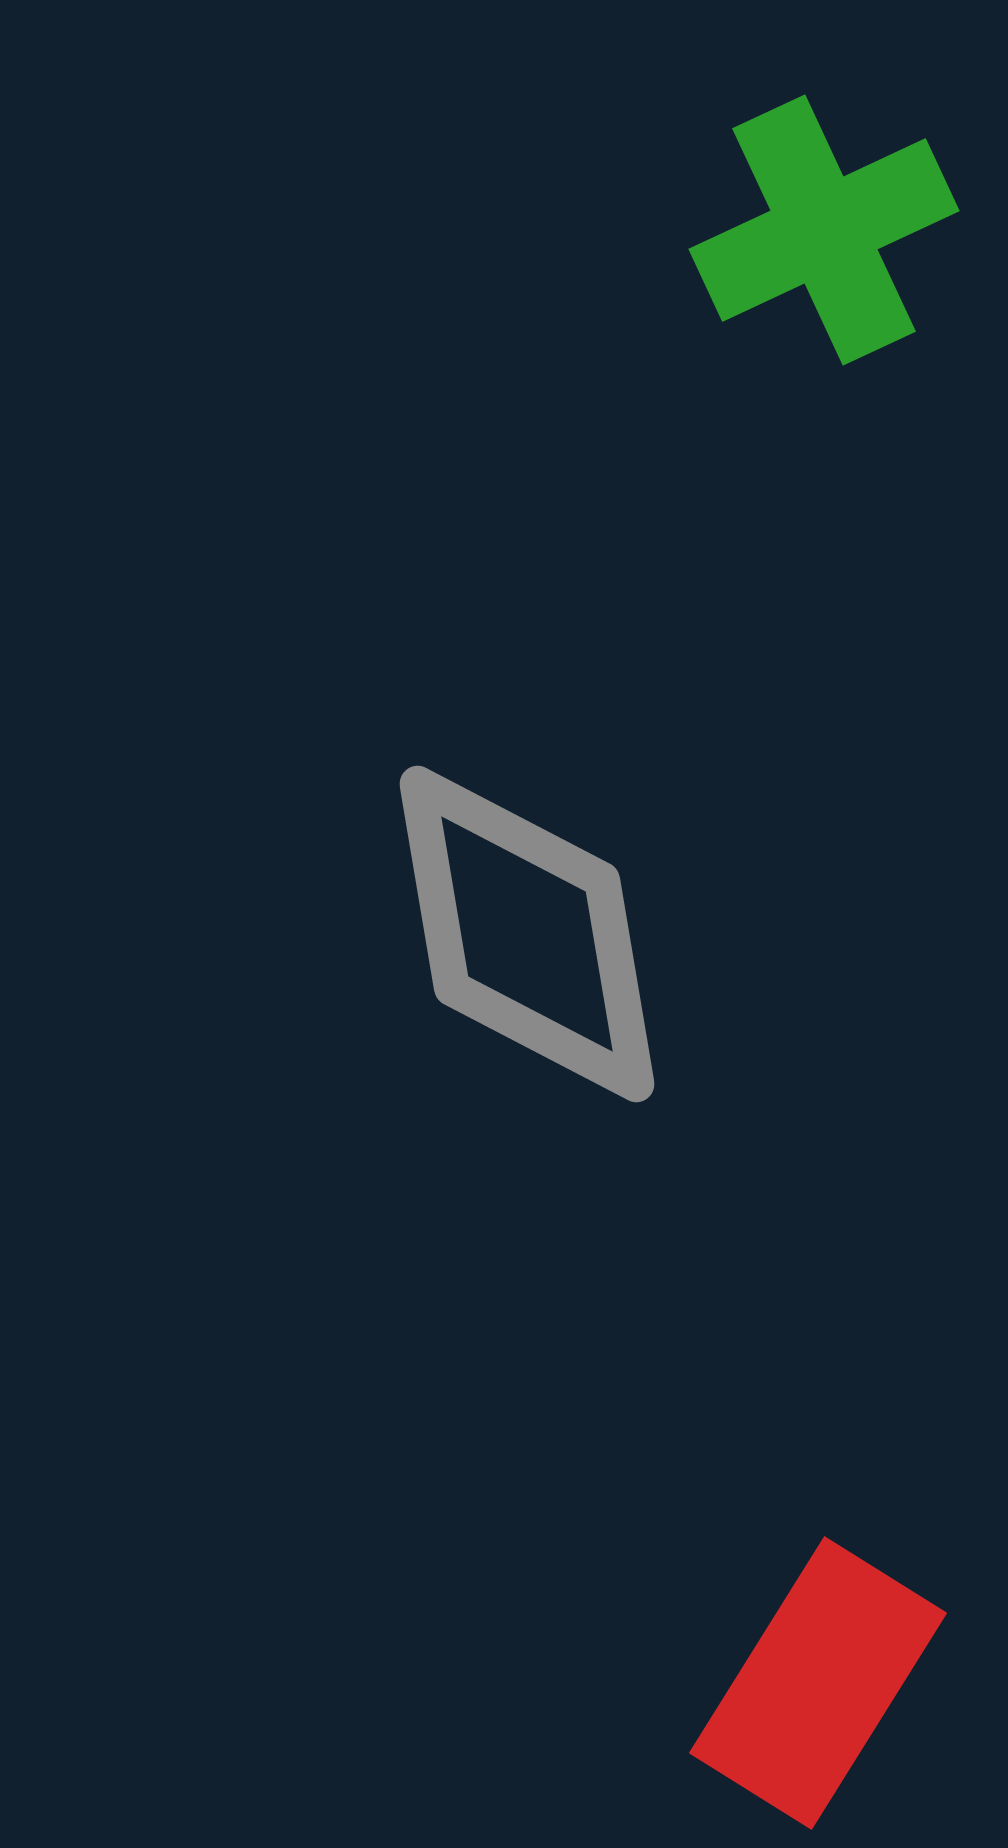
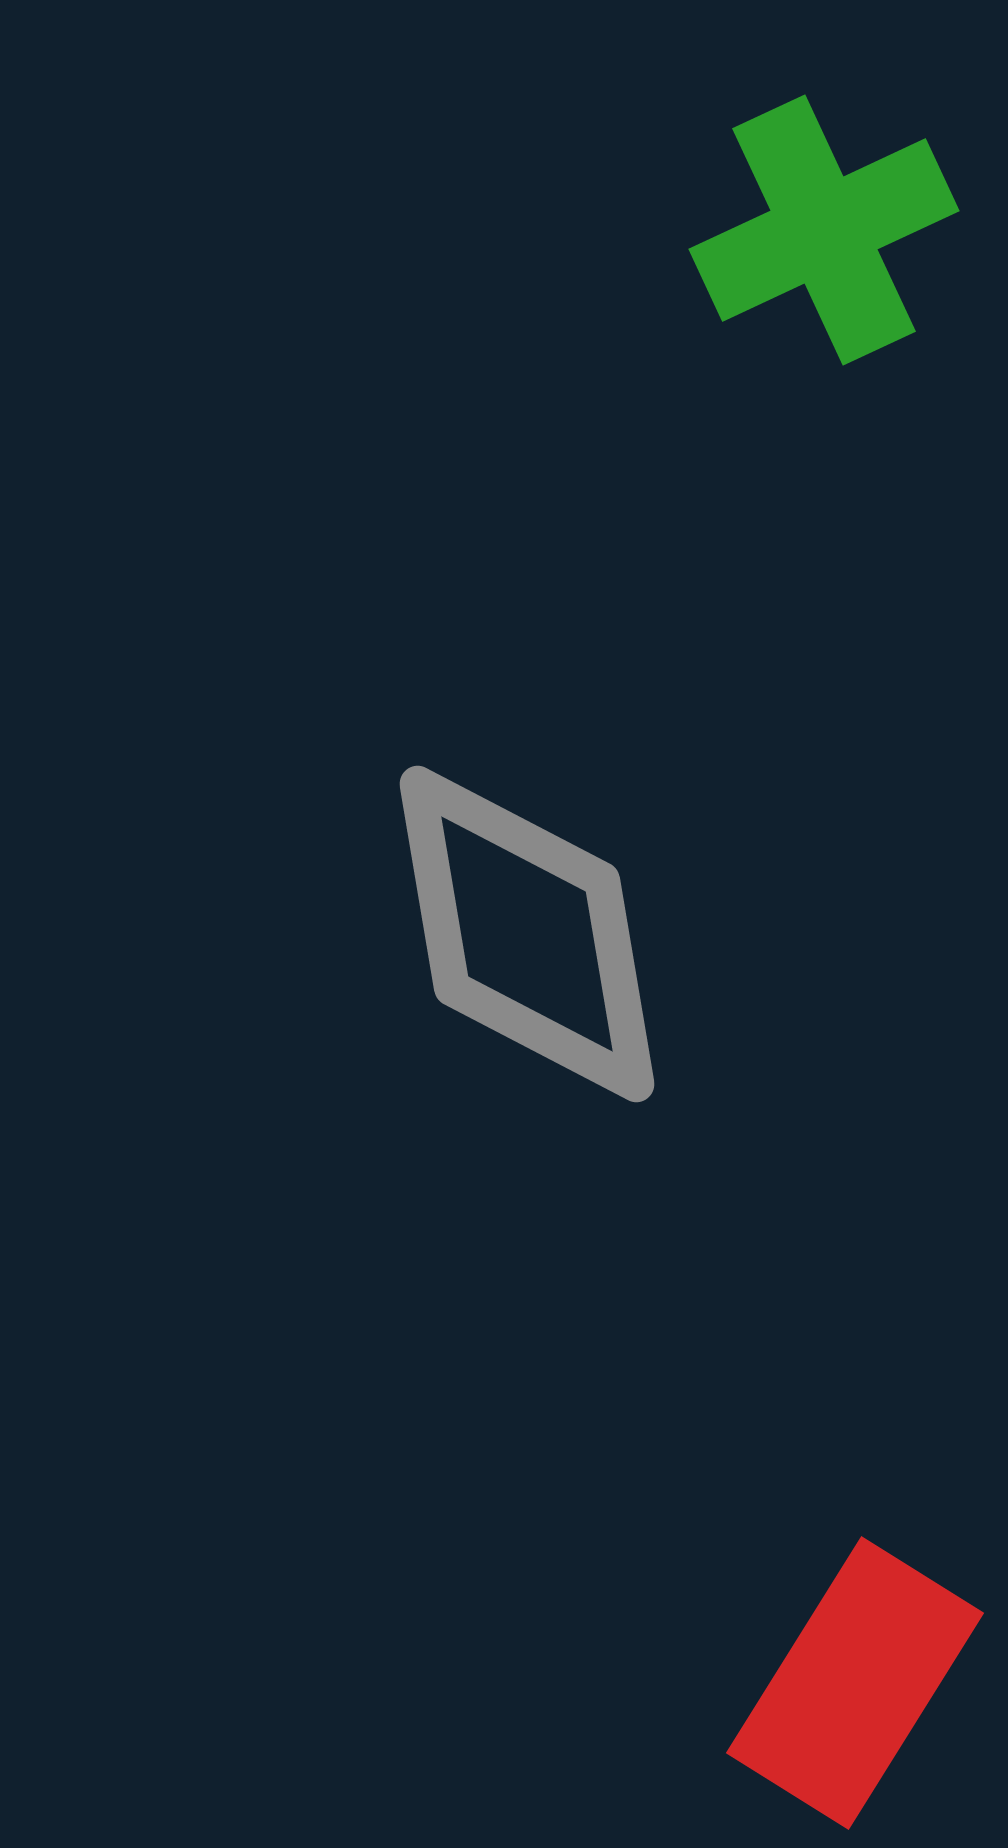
red rectangle: moved 37 px right
